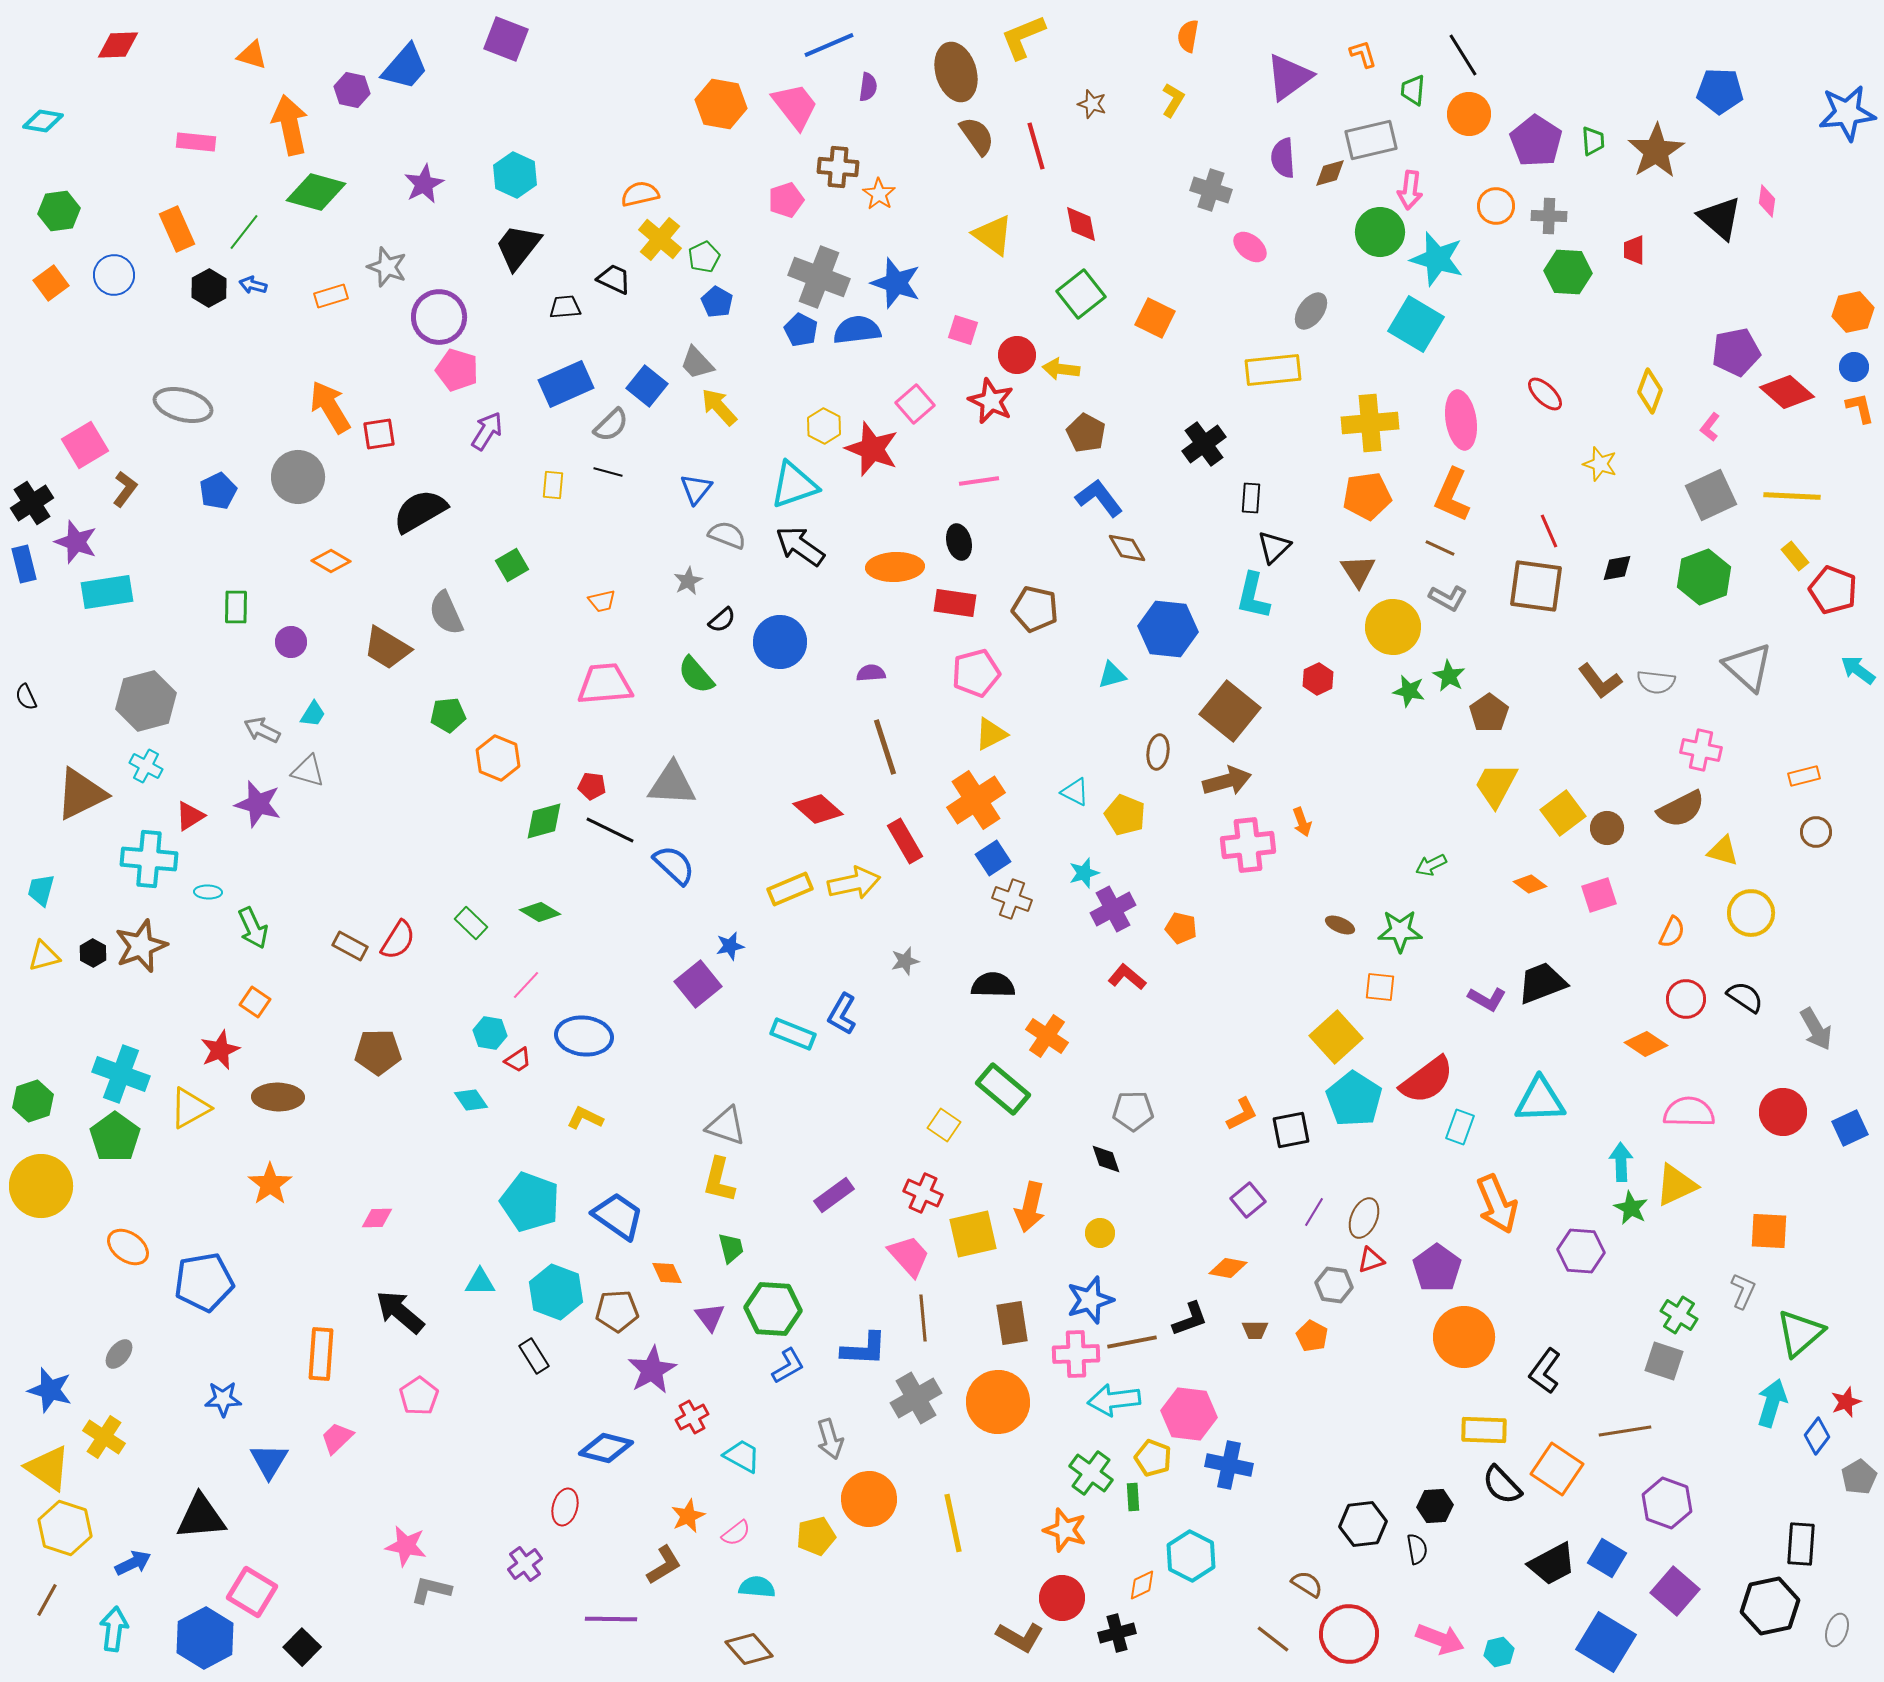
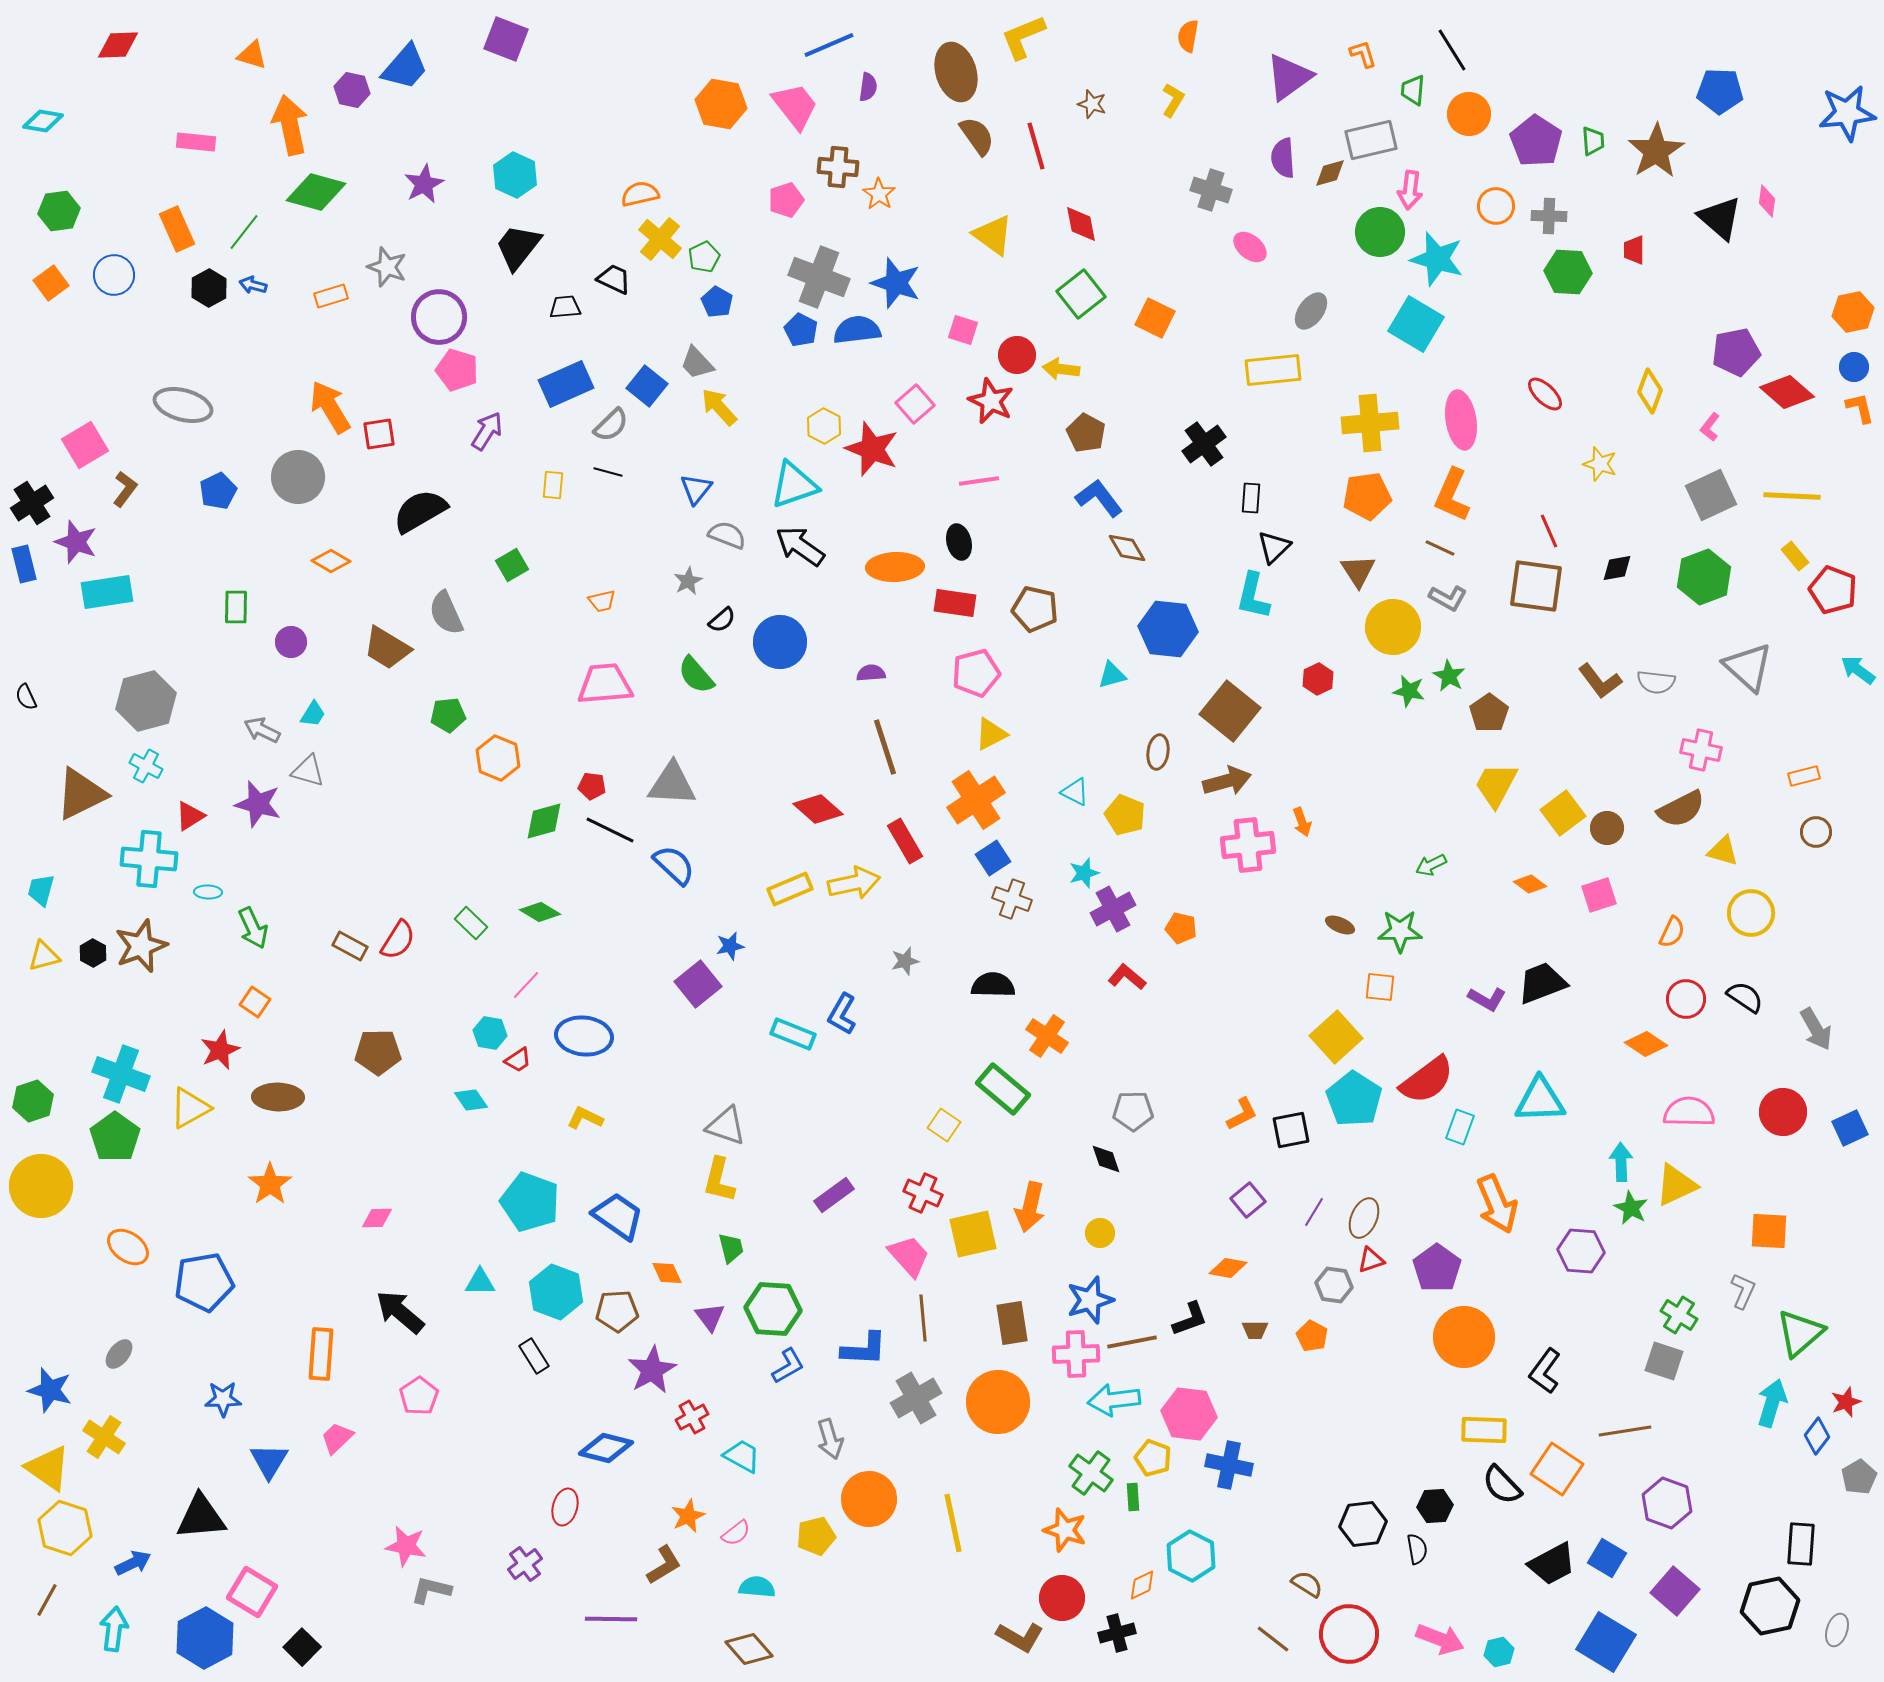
black line at (1463, 55): moved 11 px left, 5 px up
